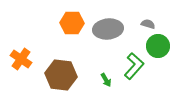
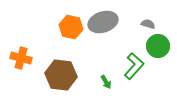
orange hexagon: moved 1 px left, 4 px down; rotated 10 degrees clockwise
gray ellipse: moved 5 px left, 7 px up; rotated 12 degrees counterclockwise
orange cross: moved 1 px up; rotated 20 degrees counterclockwise
green arrow: moved 2 px down
